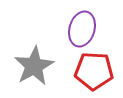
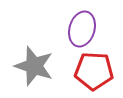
gray star: rotated 24 degrees counterclockwise
